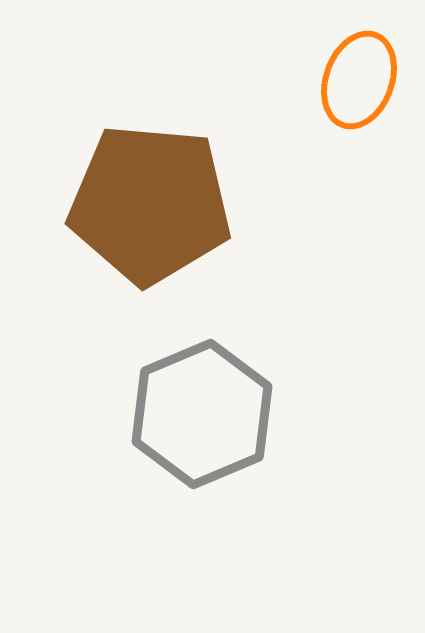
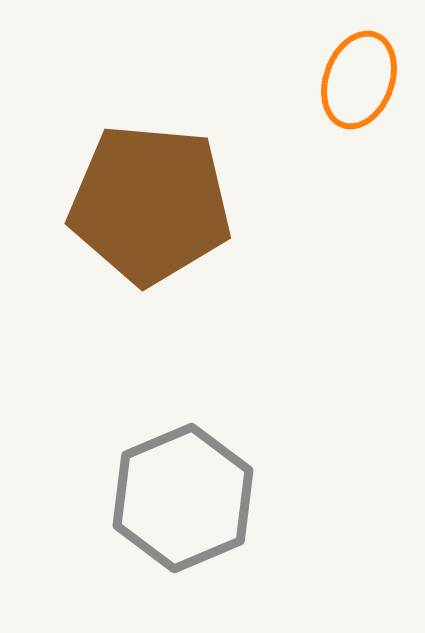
gray hexagon: moved 19 px left, 84 px down
